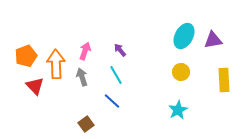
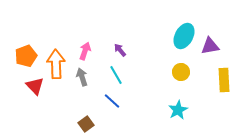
purple triangle: moved 3 px left, 6 px down
